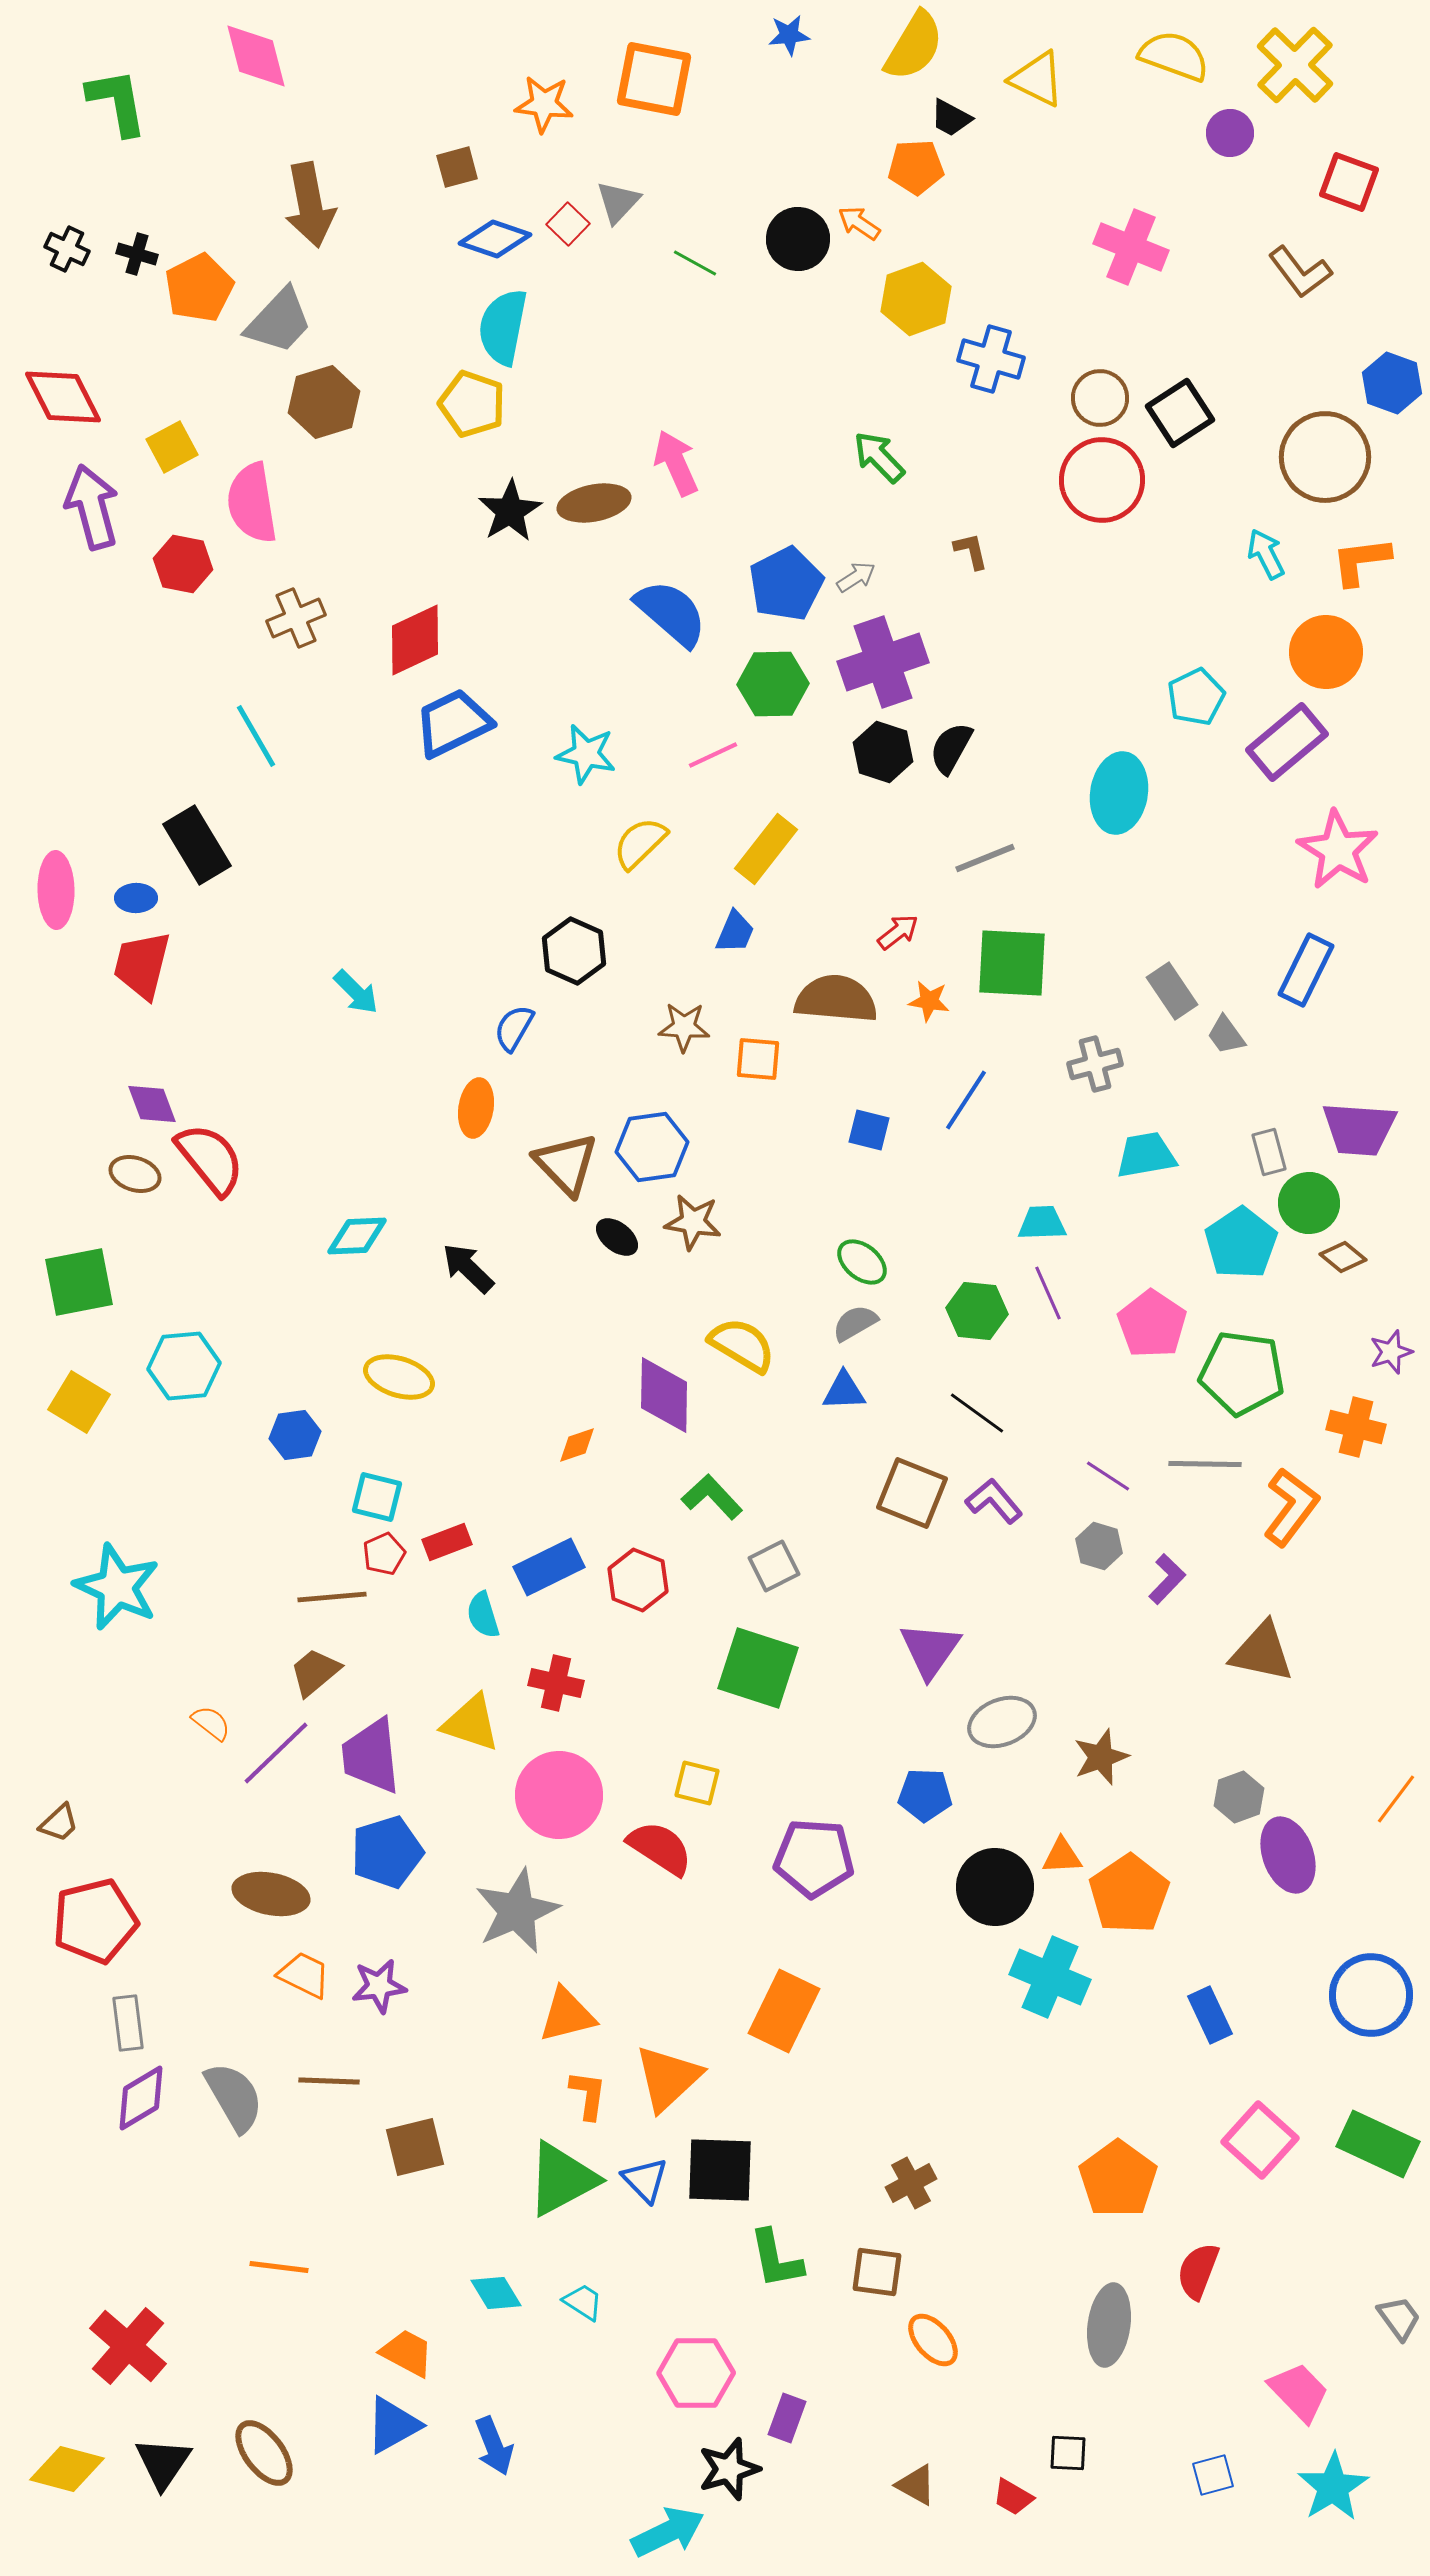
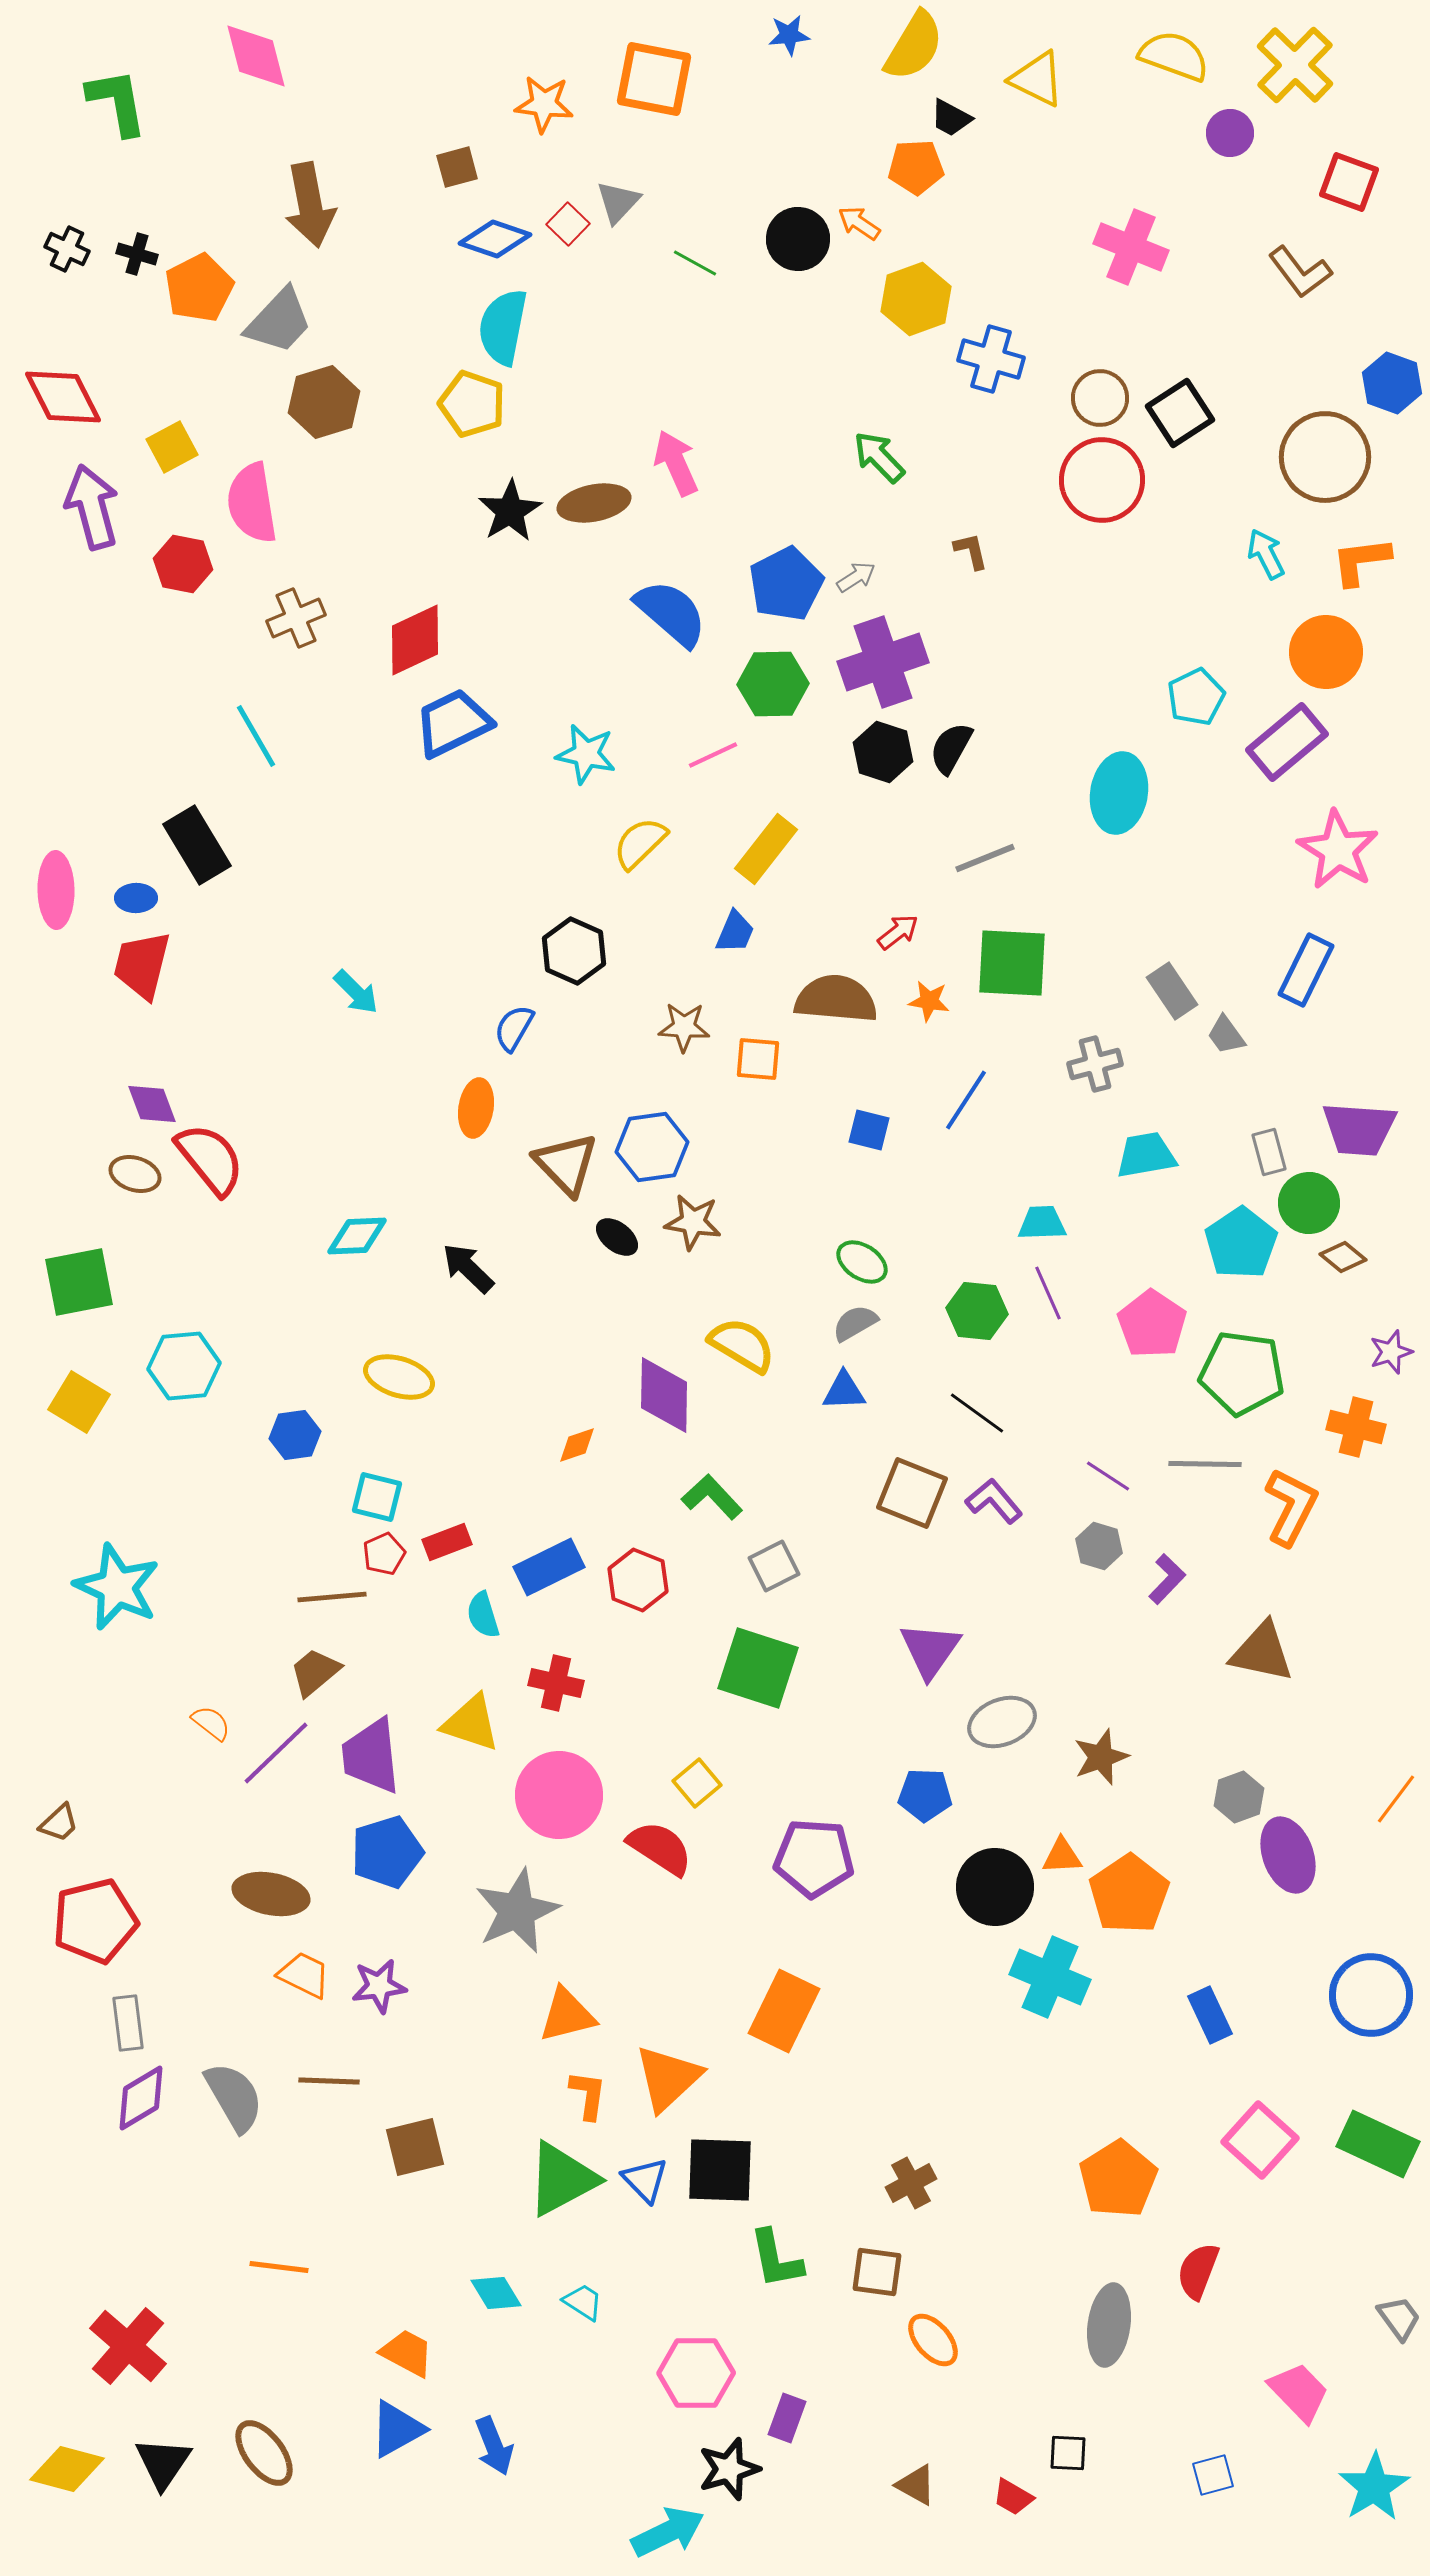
green ellipse at (862, 1262): rotated 6 degrees counterclockwise
orange L-shape at (1291, 1507): rotated 10 degrees counterclockwise
yellow square at (697, 1783): rotated 36 degrees clockwise
orange pentagon at (1118, 2179): rotated 4 degrees clockwise
blue triangle at (393, 2425): moved 4 px right, 4 px down
cyan star at (1333, 2487): moved 41 px right
